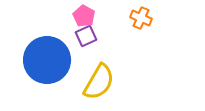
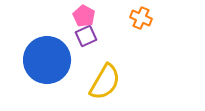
yellow semicircle: moved 6 px right
